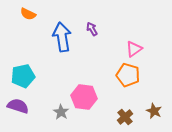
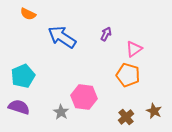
purple arrow: moved 14 px right, 5 px down; rotated 56 degrees clockwise
blue arrow: rotated 48 degrees counterclockwise
cyan pentagon: rotated 10 degrees counterclockwise
purple semicircle: moved 1 px right, 1 px down
brown cross: moved 1 px right
